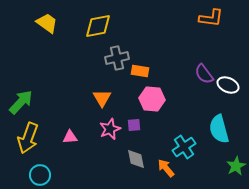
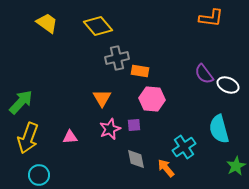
yellow diamond: rotated 60 degrees clockwise
cyan circle: moved 1 px left
